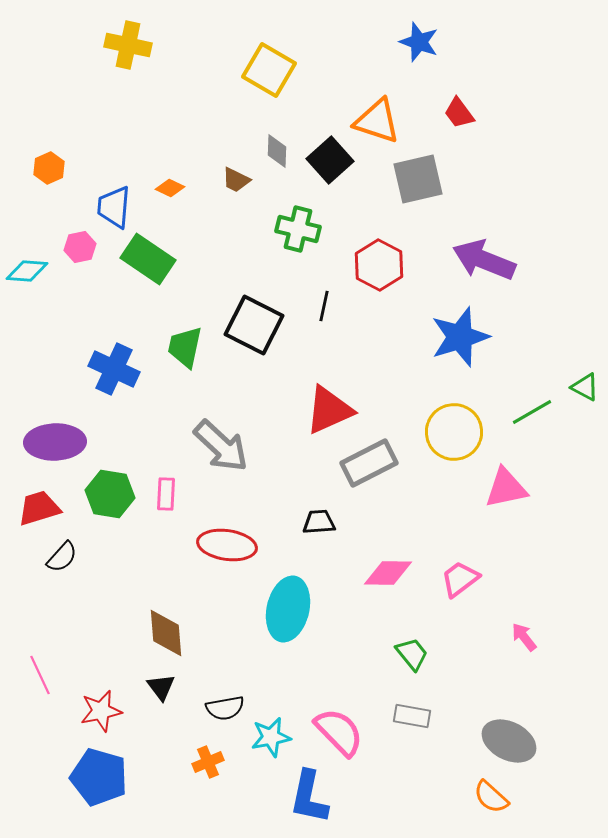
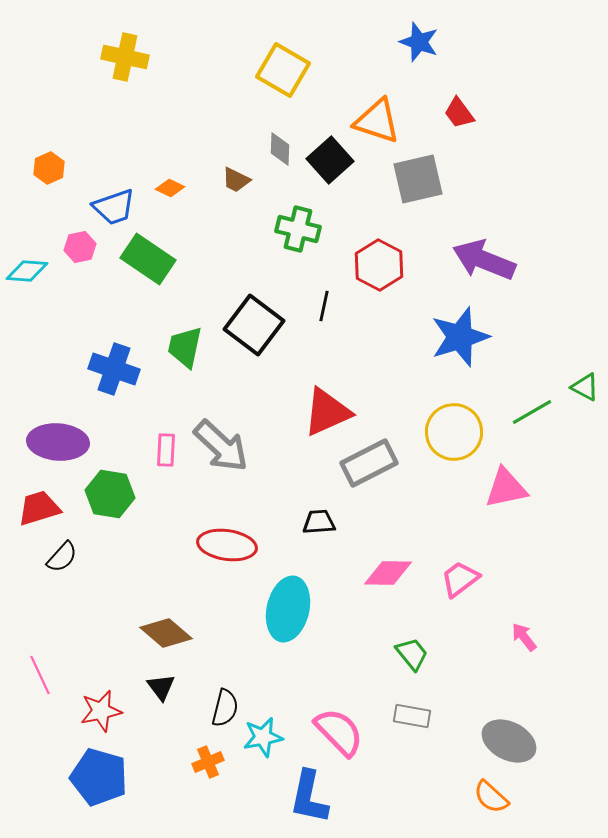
yellow cross at (128, 45): moved 3 px left, 12 px down
yellow square at (269, 70): moved 14 px right
gray diamond at (277, 151): moved 3 px right, 2 px up
blue trapezoid at (114, 207): rotated 114 degrees counterclockwise
black square at (254, 325): rotated 10 degrees clockwise
blue cross at (114, 369): rotated 6 degrees counterclockwise
red triangle at (329, 410): moved 2 px left, 2 px down
purple ellipse at (55, 442): moved 3 px right; rotated 6 degrees clockwise
pink rectangle at (166, 494): moved 44 px up
brown diamond at (166, 633): rotated 45 degrees counterclockwise
black semicircle at (225, 708): rotated 66 degrees counterclockwise
cyan star at (271, 737): moved 8 px left
